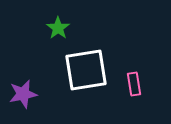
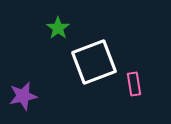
white square: moved 8 px right, 8 px up; rotated 12 degrees counterclockwise
purple star: moved 2 px down
